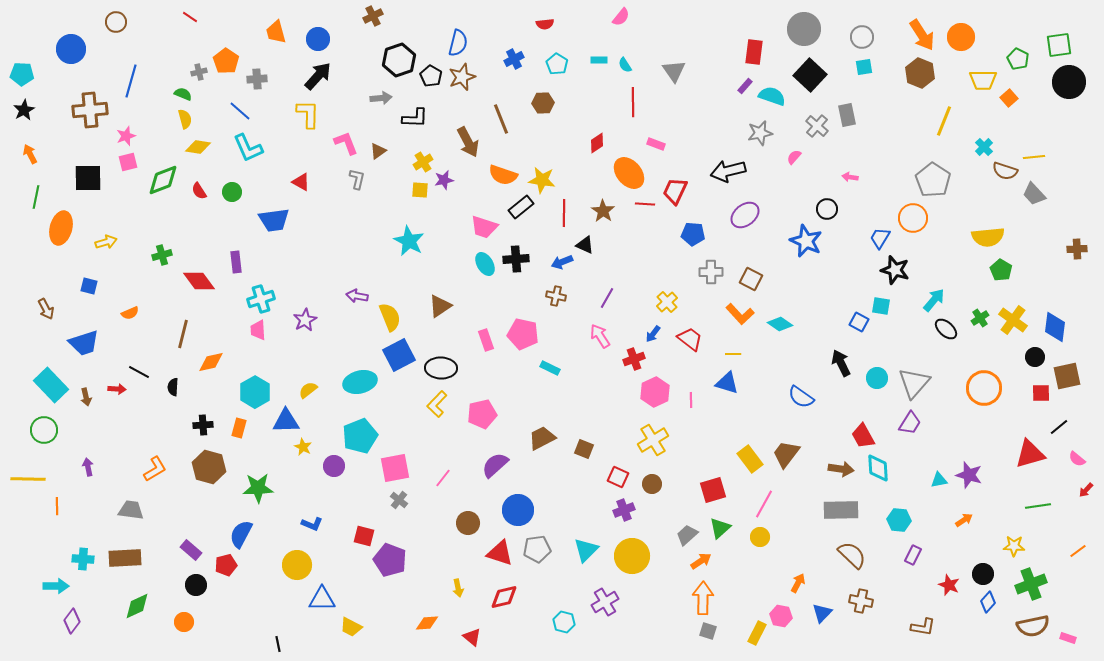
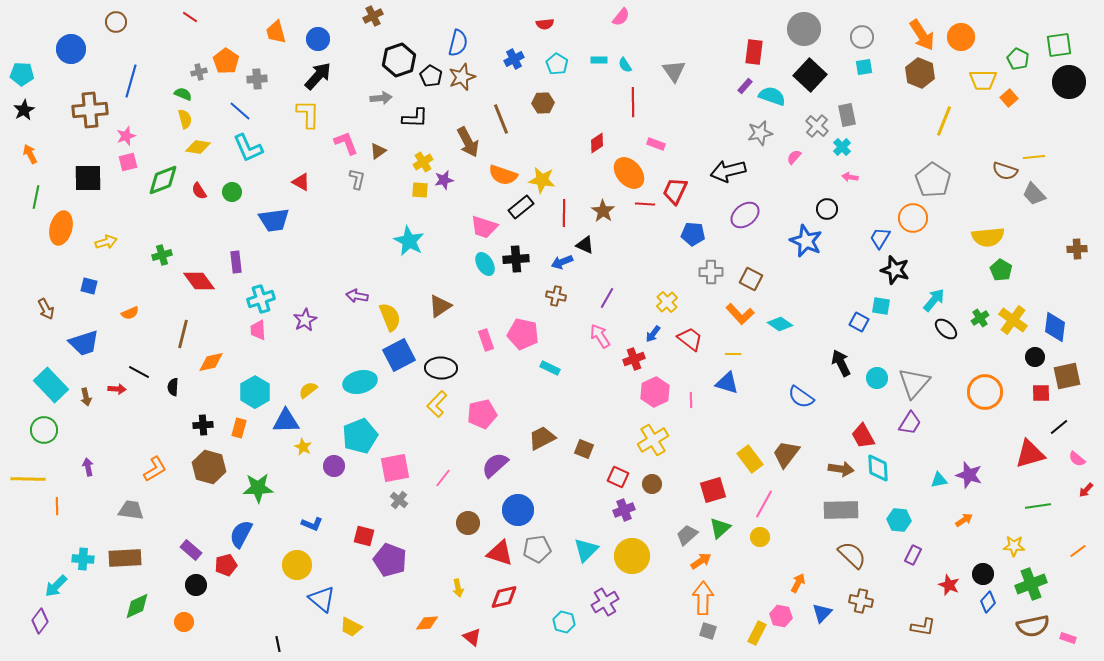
cyan cross at (984, 147): moved 142 px left
orange circle at (984, 388): moved 1 px right, 4 px down
cyan arrow at (56, 586): rotated 135 degrees clockwise
blue triangle at (322, 599): rotated 40 degrees clockwise
purple diamond at (72, 621): moved 32 px left
